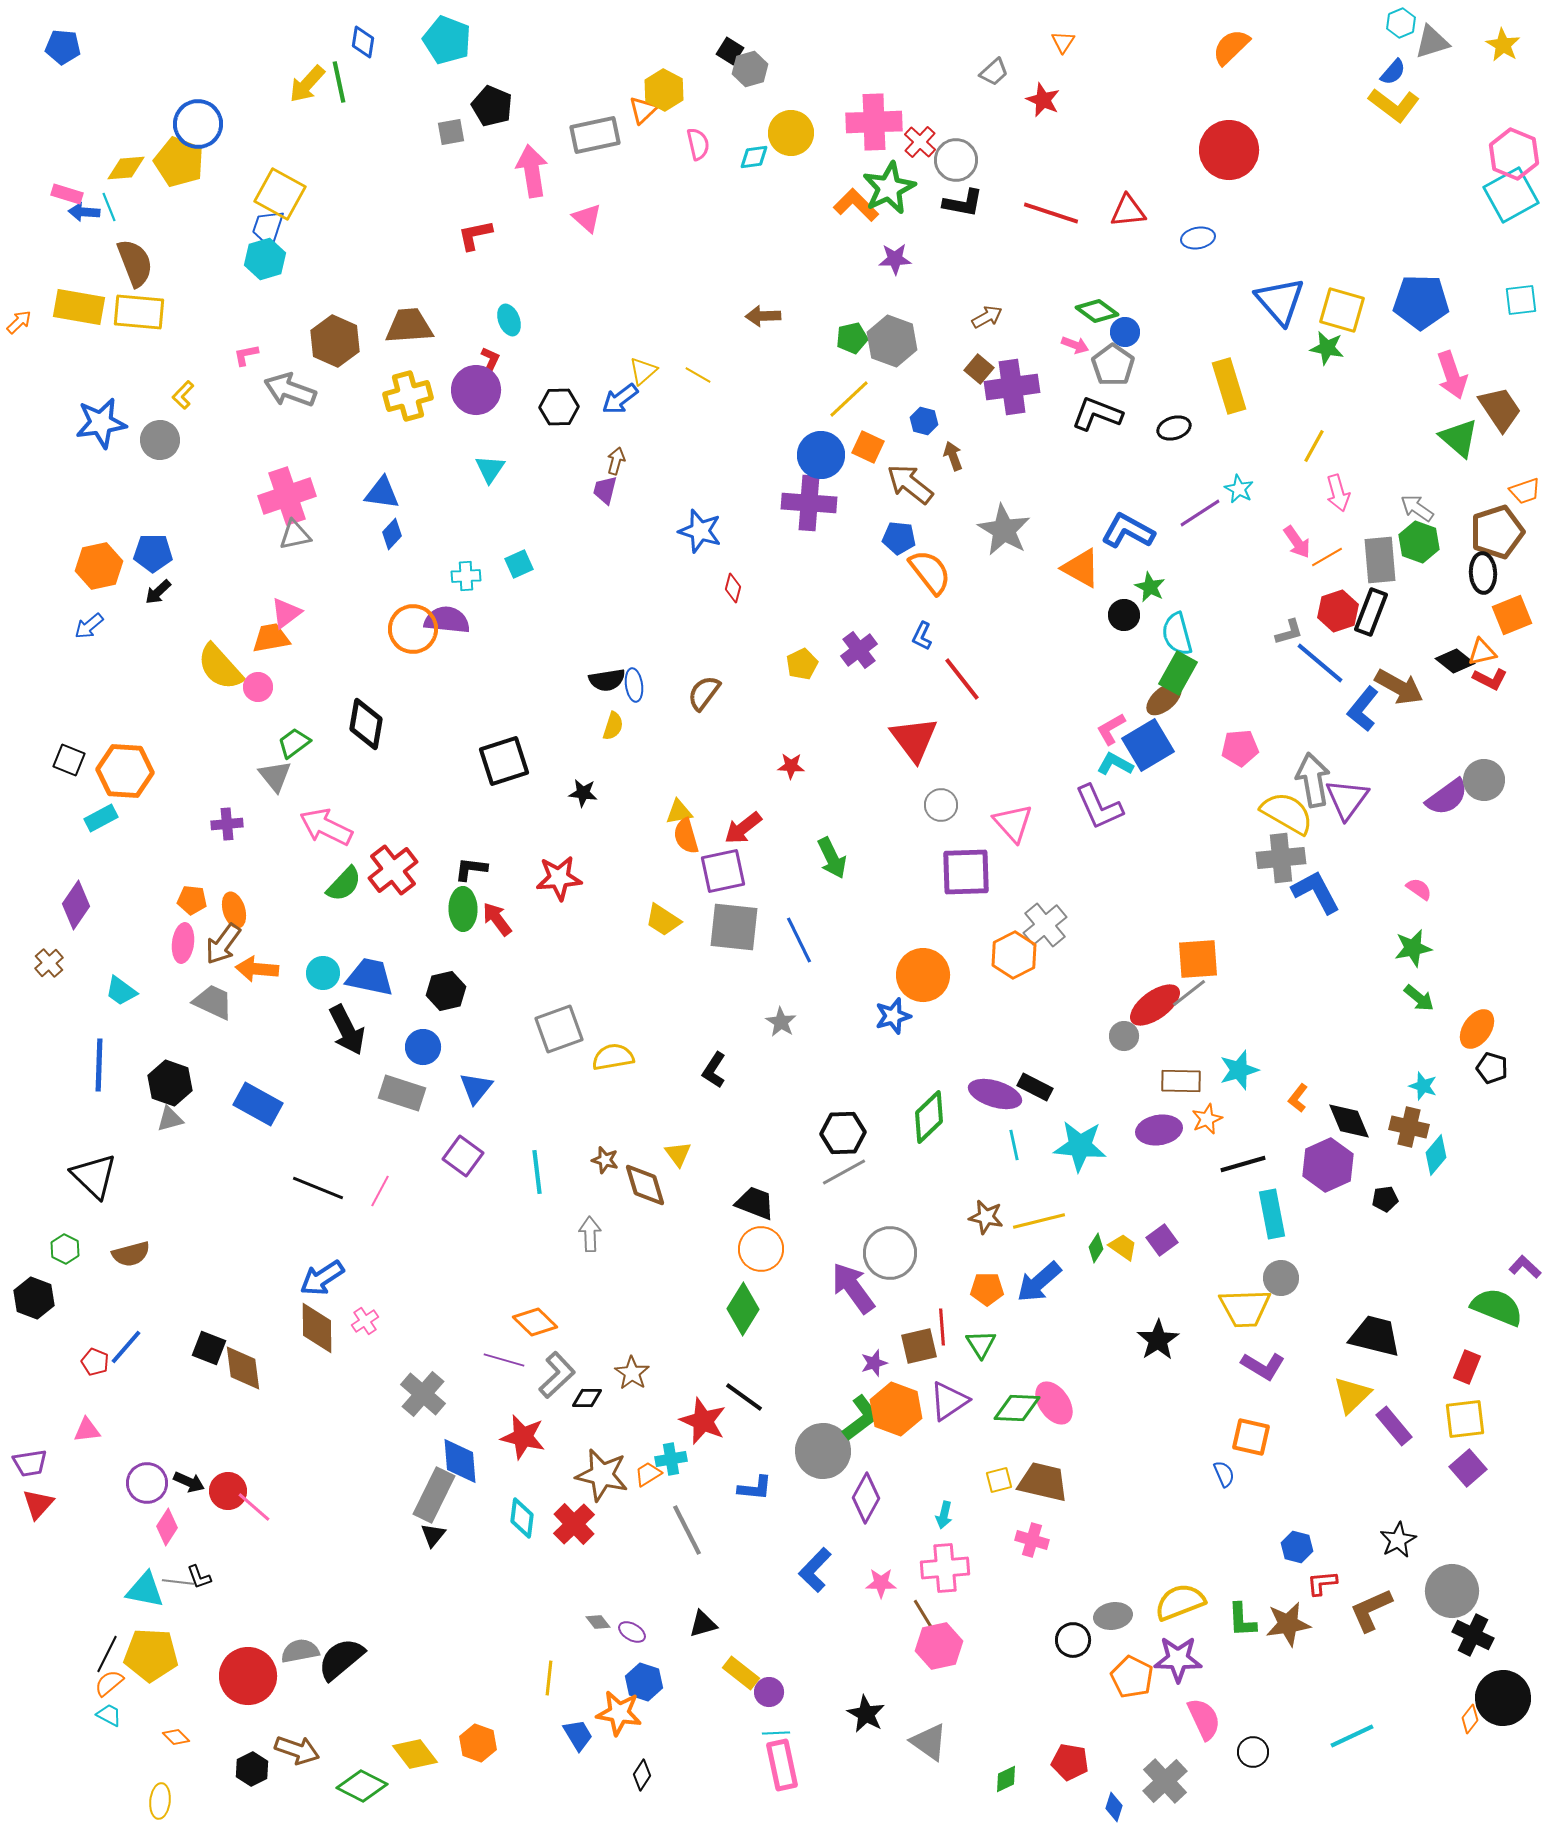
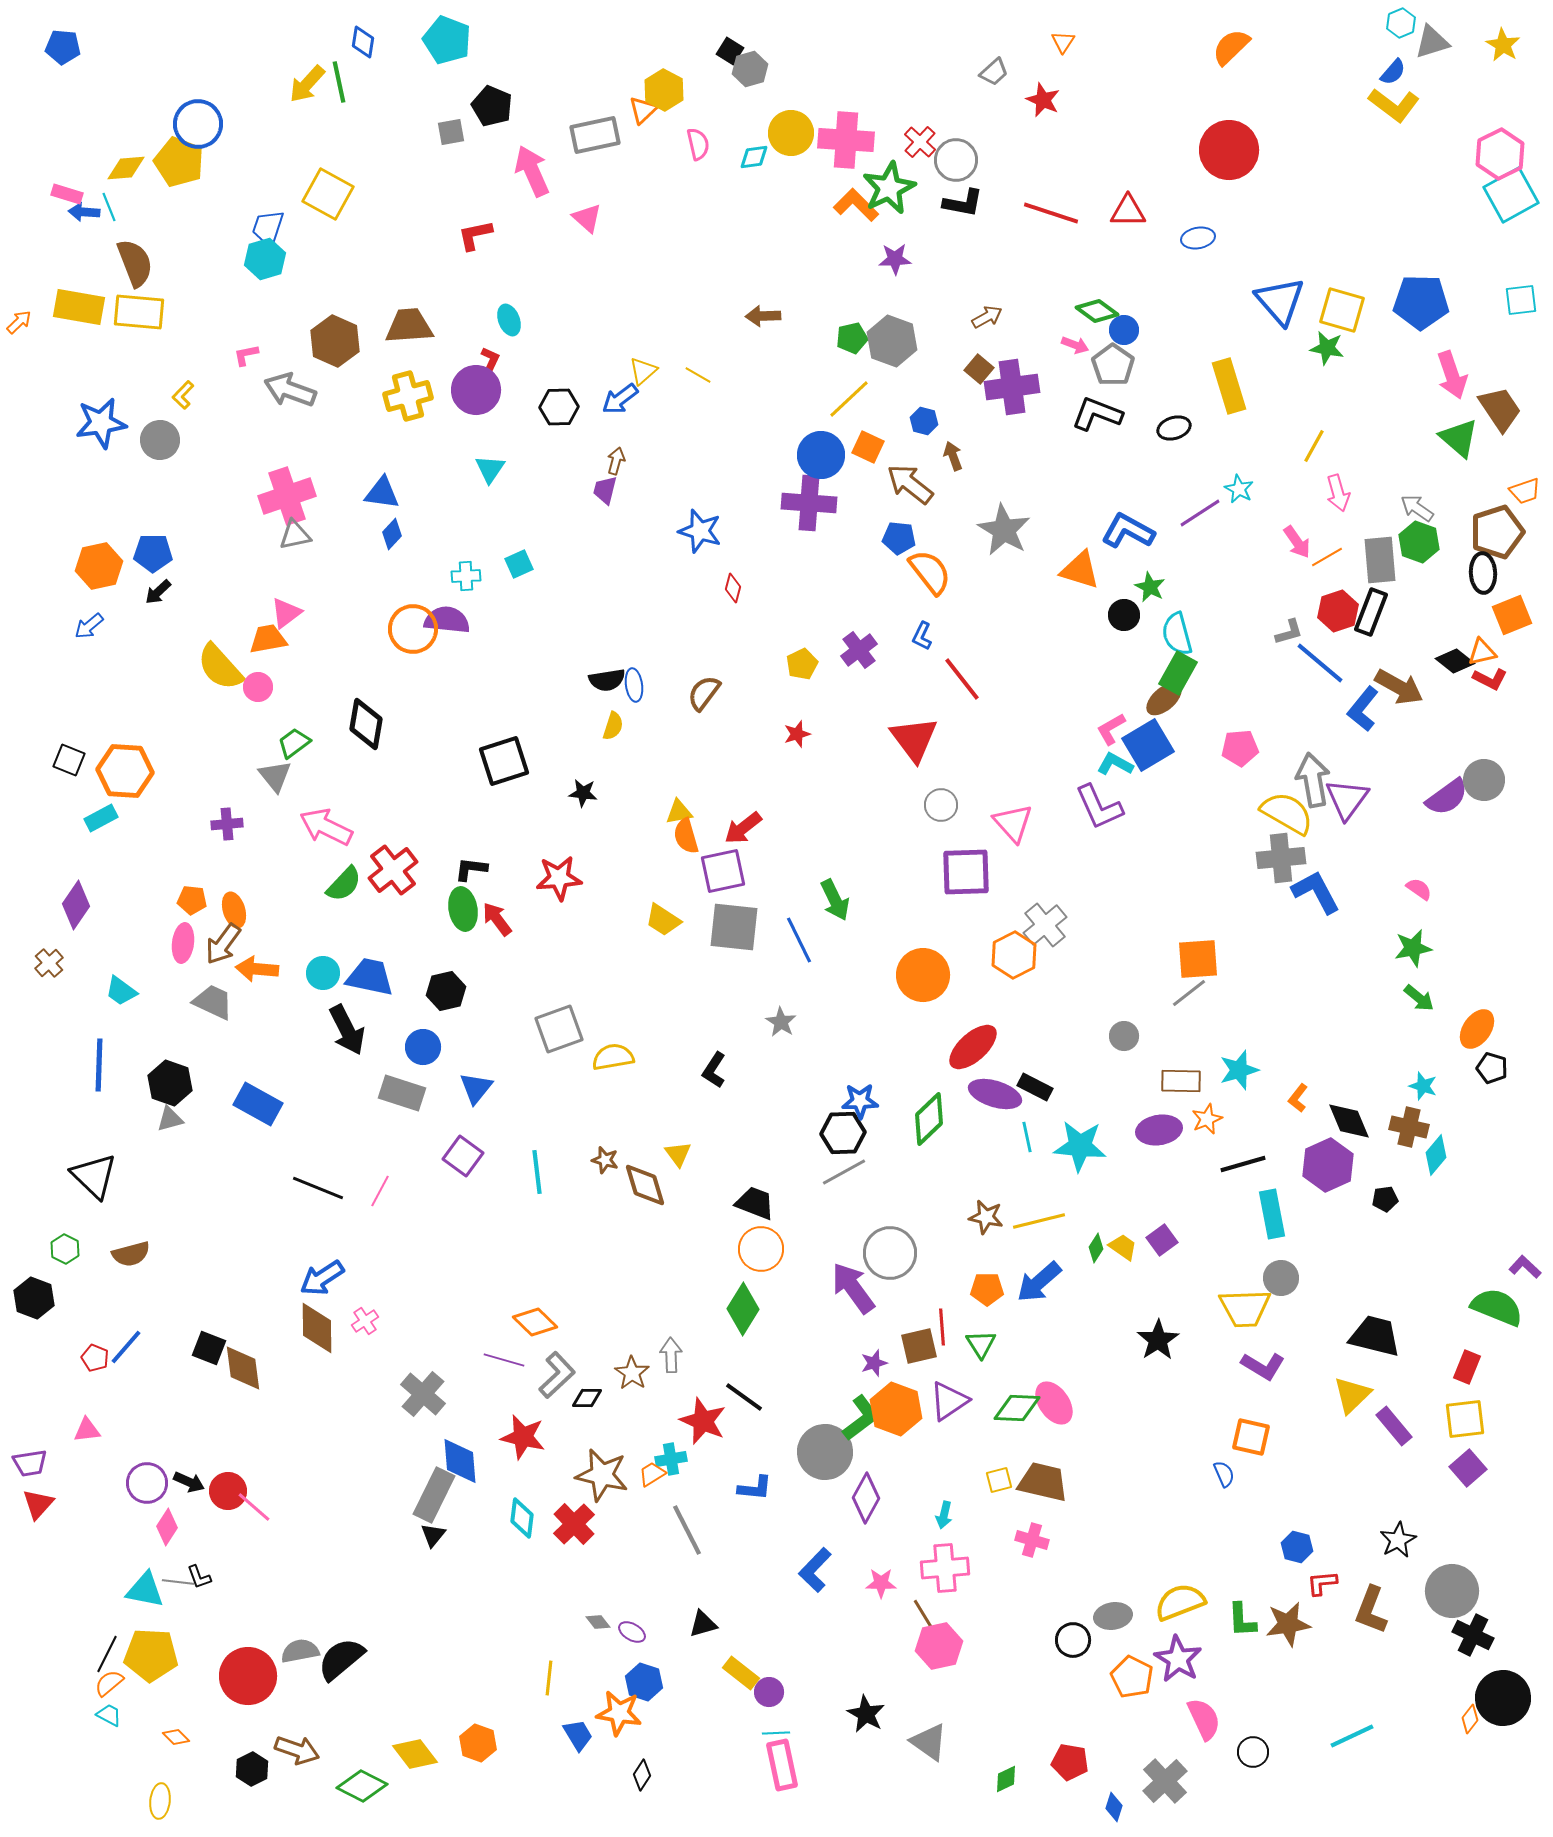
pink cross at (874, 122): moved 28 px left, 18 px down; rotated 6 degrees clockwise
pink hexagon at (1514, 154): moved 14 px left; rotated 12 degrees clockwise
pink arrow at (532, 171): rotated 15 degrees counterclockwise
yellow square at (280, 194): moved 48 px right
red triangle at (1128, 211): rotated 6 degrees clockwise
blue circle at (1125, 332): moved 1 px left, 2 px up
orange triangle at (1081, 568): moved 1 px left, 2 px down; rotated 12 degrees counterclockwise
orange trapezoid at (271, 638): moved 3 px left, 1 px down
red star at (791, 766): moved 6 px right, 32 px up; rotated 20 degrees counterclockwise
green arrow at (832, 858): moved 3 px right, 42 px down
green ellipse at (463, 909): rotated 9 degrees counterclockwise
red ellipse at (1155, 1005): moved 182 px left, 42 px down; rotated 6 degrees counterclockwise
blue star at (893, 1016): moved 33 px left, 85 px down; rotated 15 degrees clockwise
green diamond at (929, 1117): moved 2 px down
cyan line at (1014, 1145): moved 13 px right, 8 px up
gray arrow at (590, 1234): moved 81 px right, 121 px down
red pentagon at (95, 1362): moved 4 px up
gray circle at (823, 1451): moved 2 px right, 1 px down
orange trapezoid at (648, 1474): moved 4 px right
brown L-shape at (1371, 1610): rotated 45 degrees counterclockwise
purple star at (1178, 1659): rotated 30 degrees clockwise
